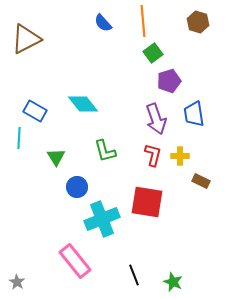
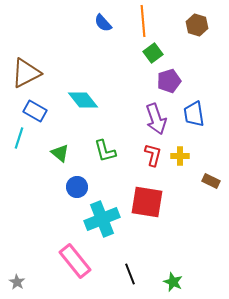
brown hexagon: moved 1 px left, 3 px down
brown triangle: moved 34 px down
cyan diamond: moved 4 px up
cyan line: rotated 15 degrees clockwise
green triangle: moved 4 px right, 4 px up; rotated 18 degrees counterclockwise
brown rectangle: moved 10 px right
black line: moved 4 px left, 1 px up
